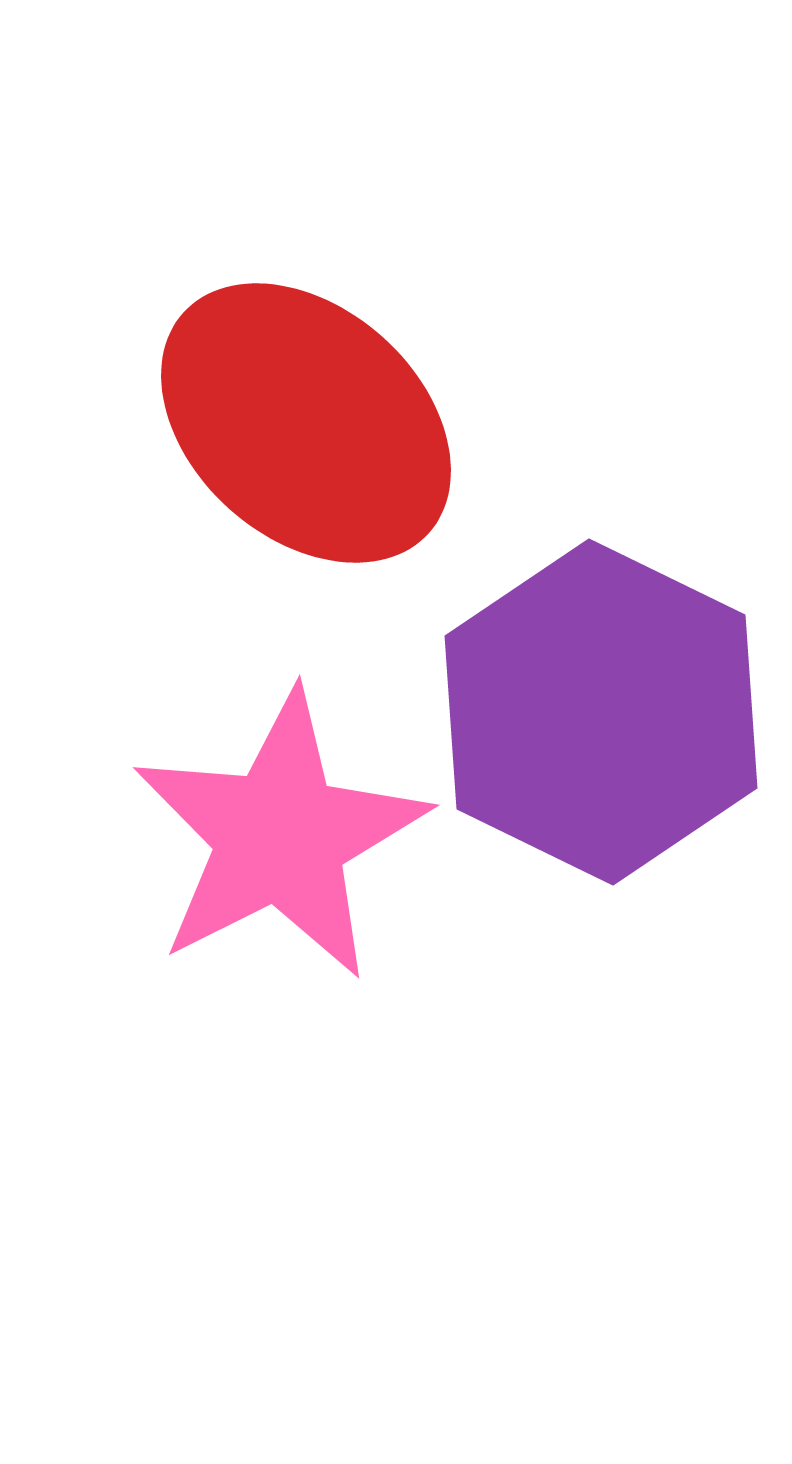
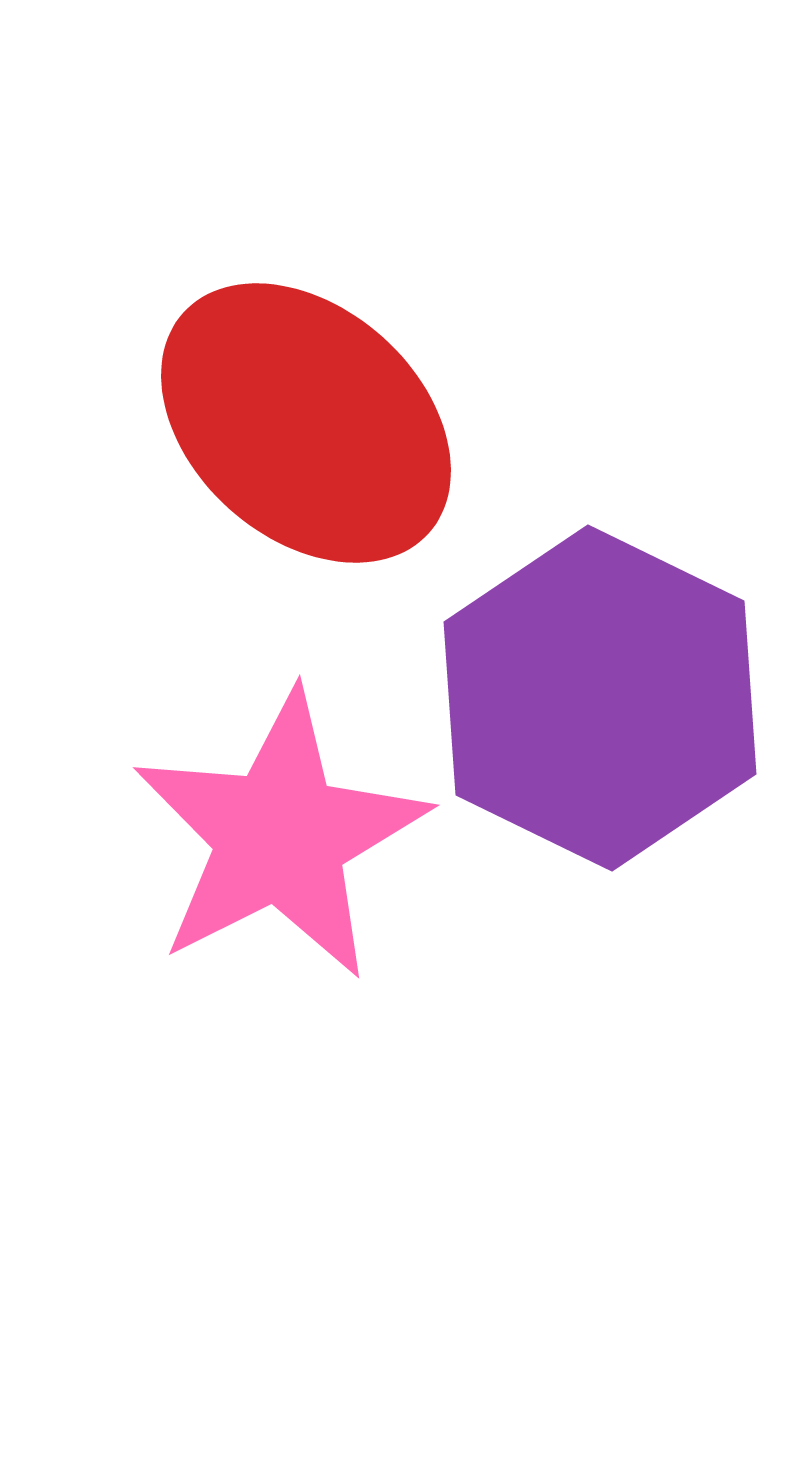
purple hexagon: moved 1 px left, 14 px up
